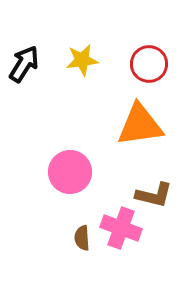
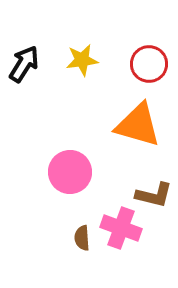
orange triangle: moved 2 px left; rotated 24 degrees clockwise
